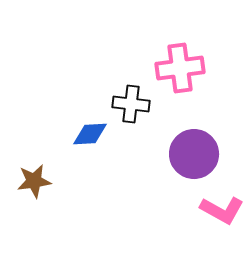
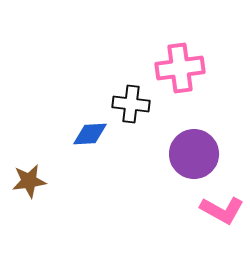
brown star: moved 5 px left
